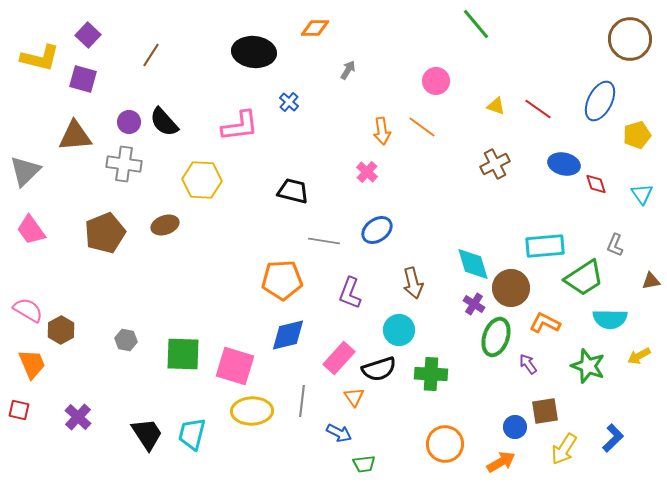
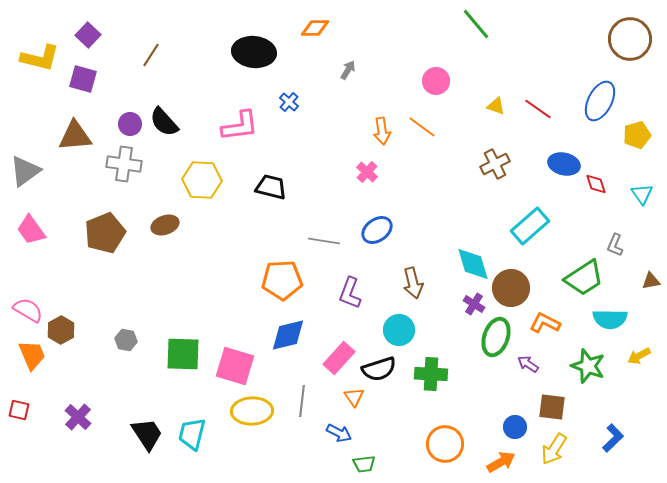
purple circle at (129, 122): moved 1 px right, 2 px down
gray triangle at (25, 171): rotated 8 degrees clockwise
black trapezoid at (293, 191): moved 22 px left, 4 px up
cyan rectangle at (545, 246): moved 15 px left, 20 px up; rotated 36 degrees counterclockwise
orange trapezoid at (32, 364): moved 9 px up
purple arrow at (528, 364): rotated 20 degrees counterclockwise
brown square at (545, 411): moved 7 px right, 4 px up; rotated 16 degrees clockwise
yellow arrow at (564, 449): moved 10 px left
